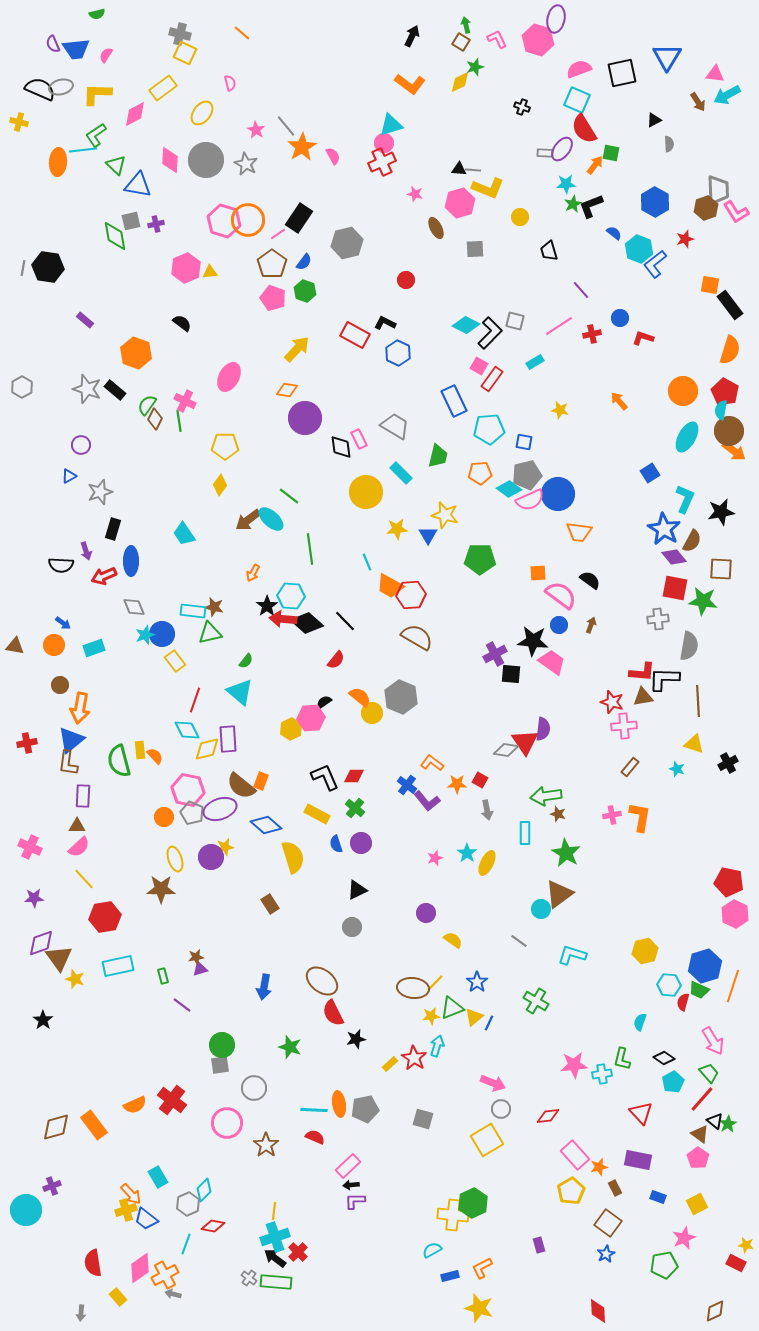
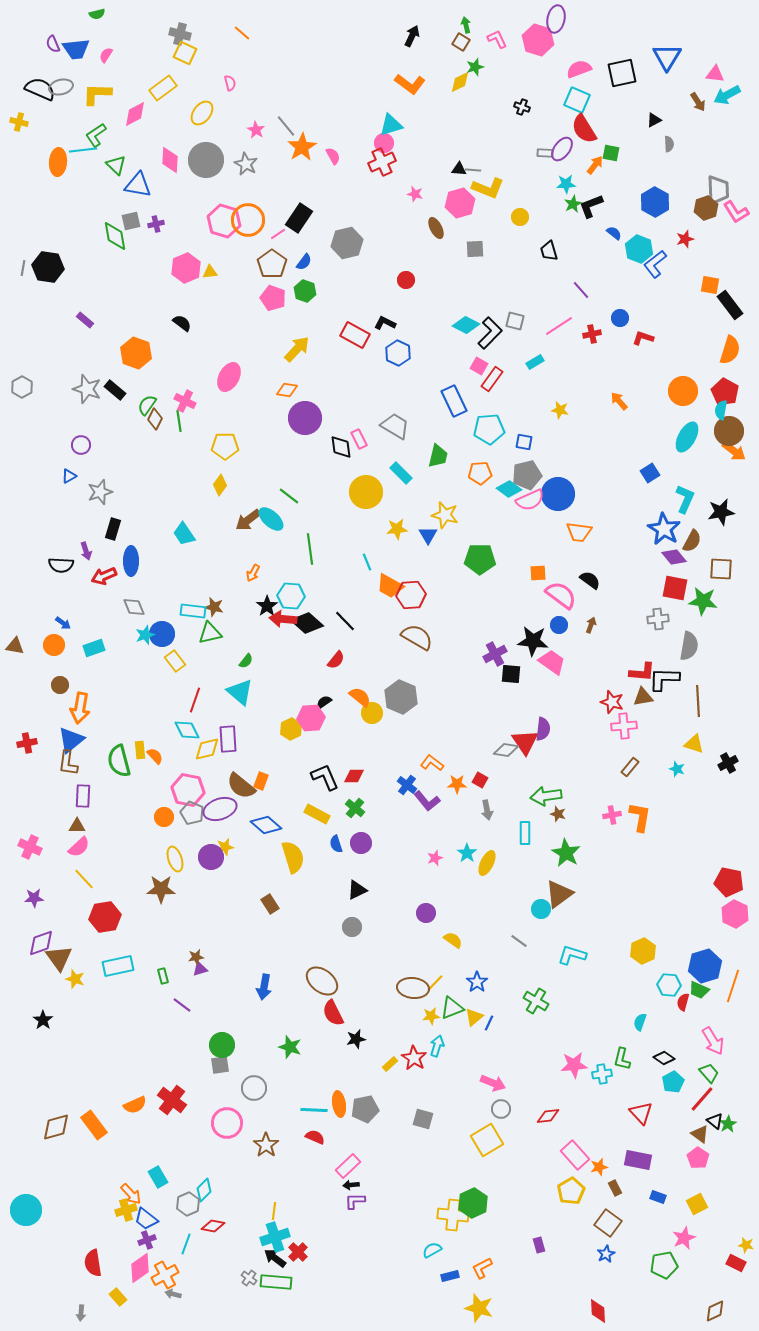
yellow hexagon at (645, 951): moved 2 px left; rotated 10 degrees counterclockwise
purple cross at (52, 1186): moved 95 px right, 54 px down
